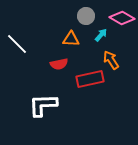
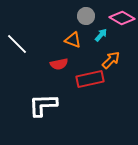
orange triangle: moved 2 px right, 1 px down; rotated 18 degrees clockwise
orange arrow: rotated 78 degrees clockwise
